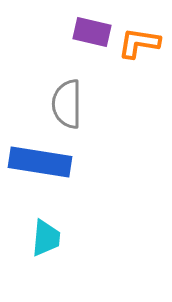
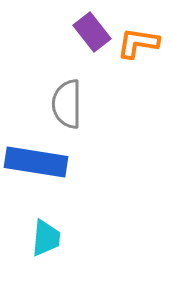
purple rectangle: rotated 39 degrees clockwise
orange L-shape: moved 1 px left
blue rectangle: moved 4 px left
